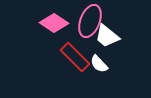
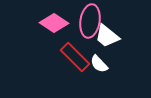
pink ellipse: rotated 12 degrees counterclockwise
